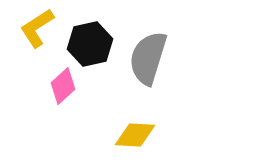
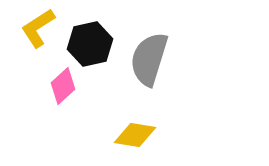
yellow L-shape: moved 1 px right
gray semicircle: moved 1 px right, 1 px down
yellow diamond: rotated 6 degrees clockwise
